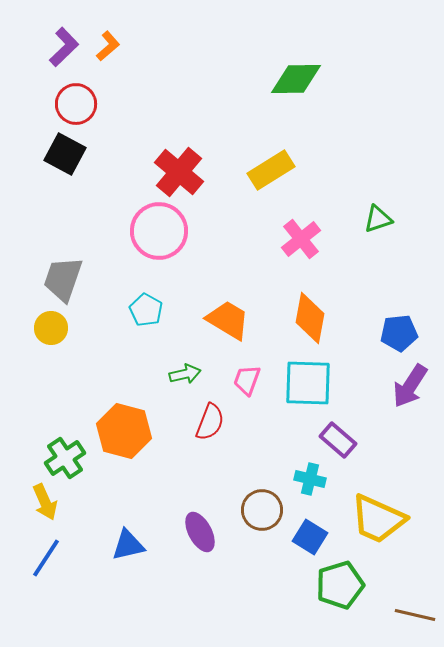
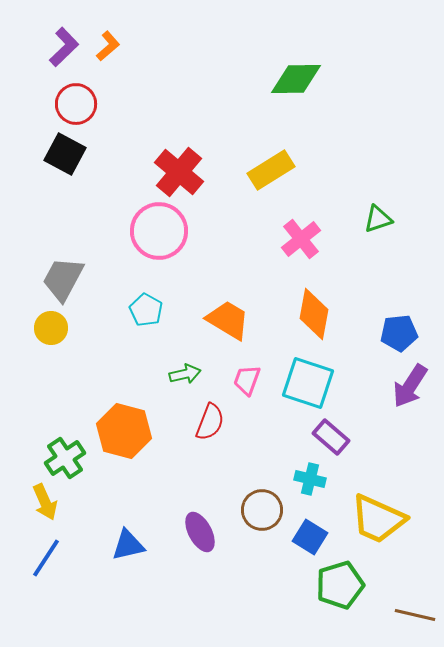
gray trapezoid: rotated 9 degrees clockwise
orange diamond: moved 4 px right, 4 px up
cyan square: rotated 16 degrees clockwise
purple rectangle: moved 7 px left, 3 px up
